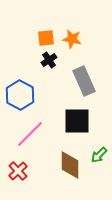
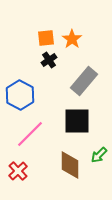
orange star: rotated 24 degrees clockwise
gray rectangle: rotated 64 degrees clockwise
